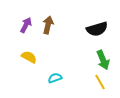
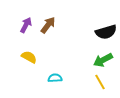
brown arrow: rotated 24 degrees clockwise
black semicircle: moved 9 px right, 3 px down
green arrow: rotated 84 degrees clockwise
cyan semicircle: rotated 16 degrees clockwise
